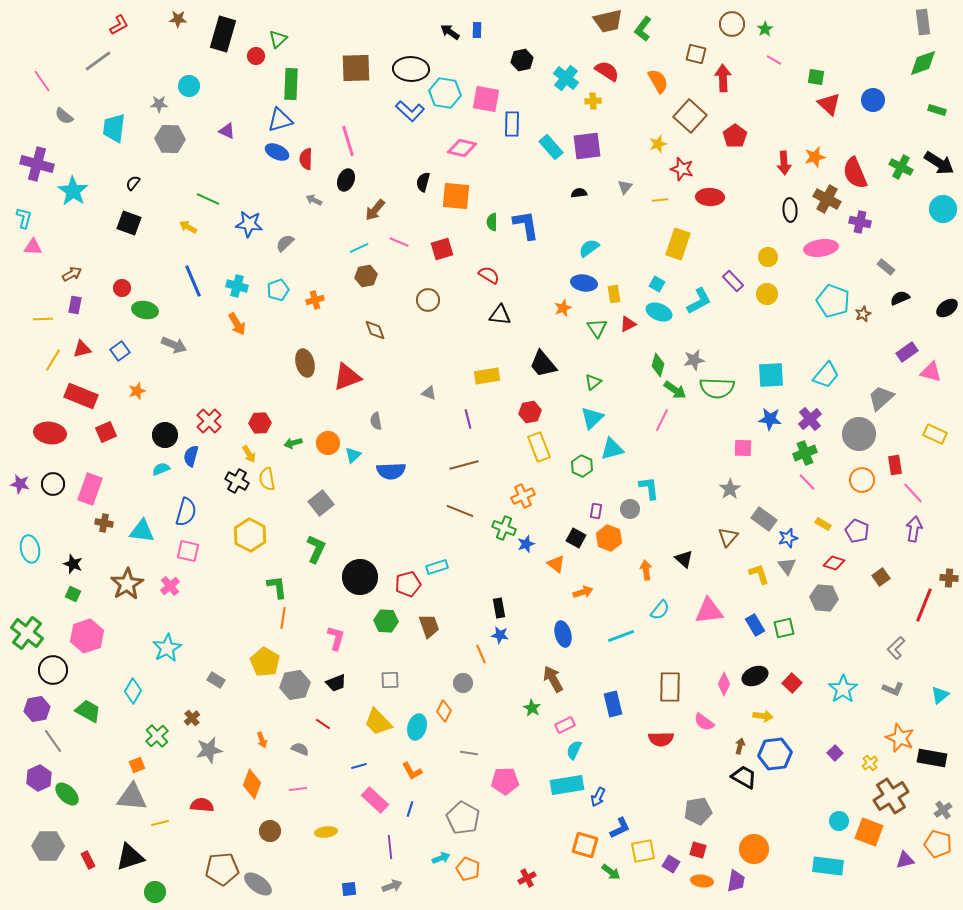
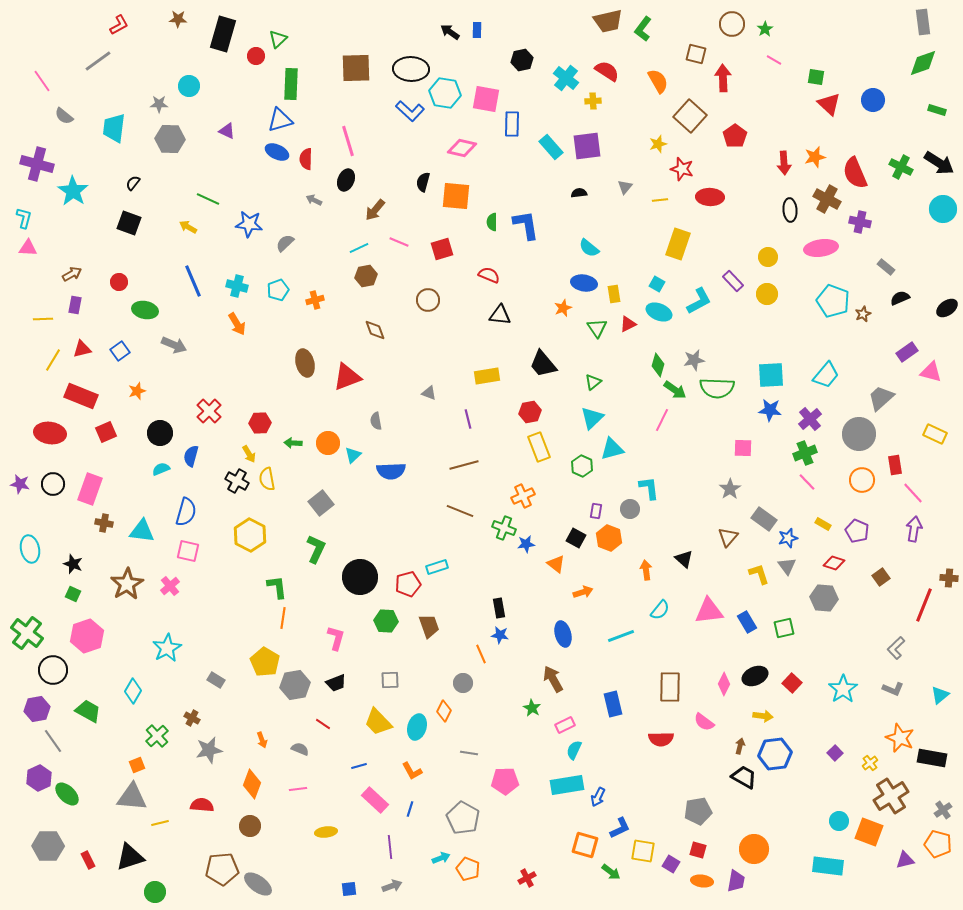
pink triangle at (33, 247): moved 5 px left, 1 px down
cyan semicircle at (589, 248): rotated 105 degrees counterclockwise
red semicircle at (489, 275): rotated 10 degrees counterclockwise
red circle at (122, 288): moved 3 px left, 6 px up
blue star at (770, 419): moved 9 px up
red cross at (209, 421): moved 10 px up
black circle at (165, 435): moved 5 px left, 2 px up
green arrow at (293, 443): rotated 18 degrees clockwise
blue star at (526, 544): rotated 12 degrees clockwise
blue rectangle at (755, 625): moved 8 px left, 3 px up
brown cross at (192, 718): rotated 21 degrees counterclockwise
brown circle at (270, 831): moved 20 px left, 5 px up
yellow square at (643, 851): rotated 20 degrees clockwise
